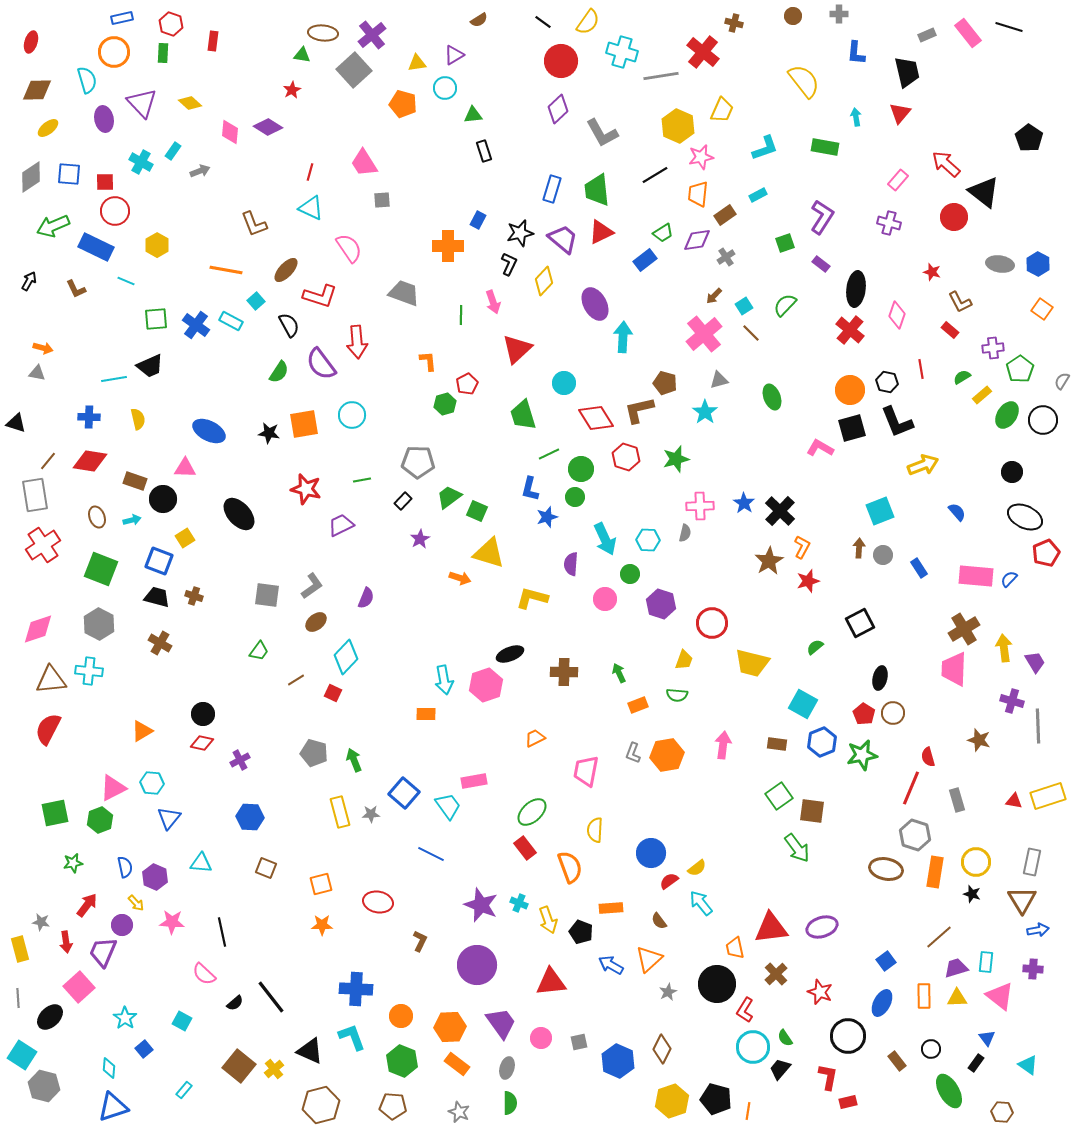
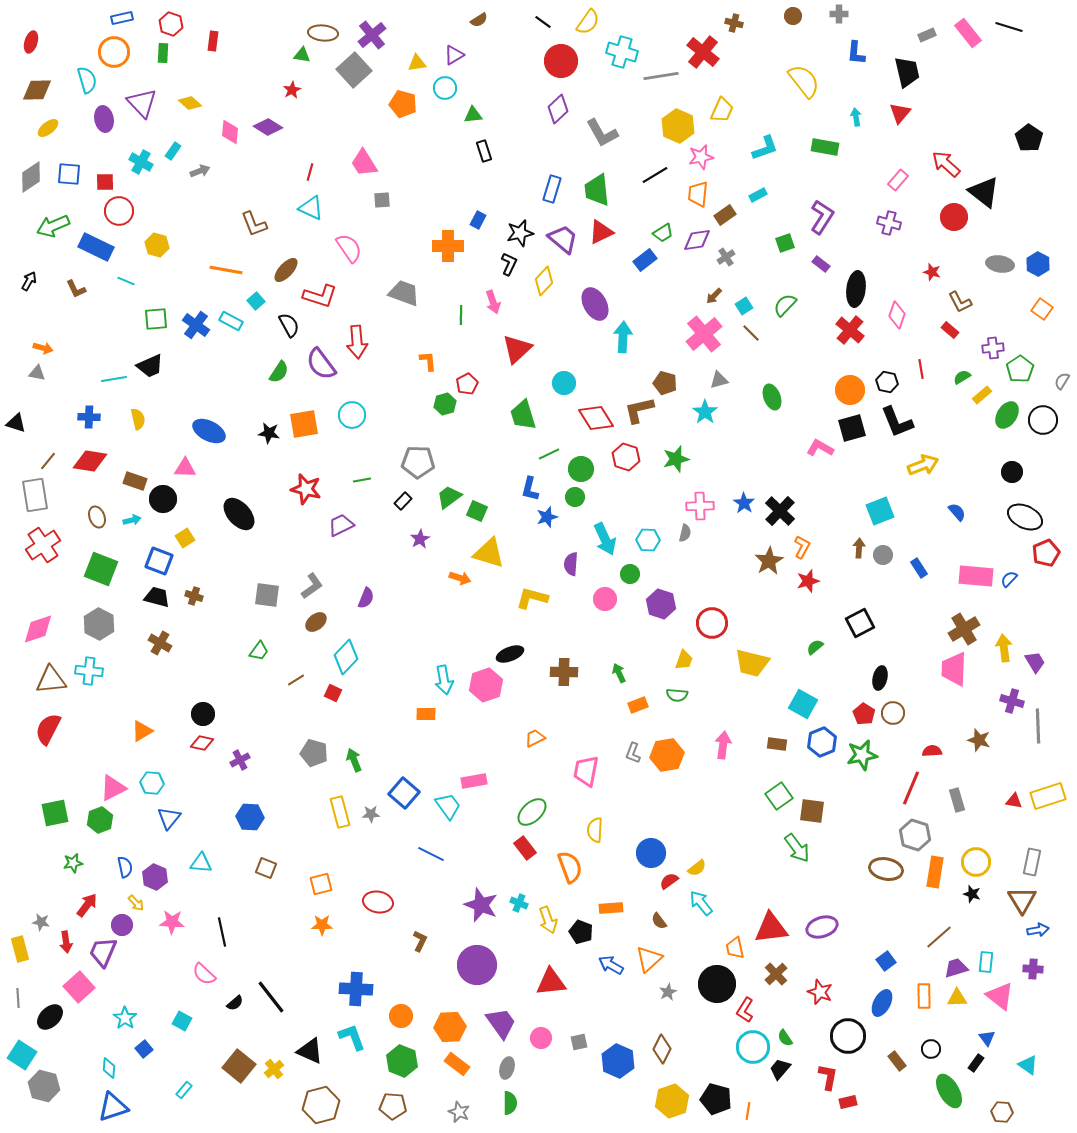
red circle at (115, 211): moved 4 px right
yellow hexagon at (157, 245): rotated 15 degrees counterclockwise
red semicircle at (928, 757): moved 4 px right, 6 px up; rotated 102 degrees clockwise
